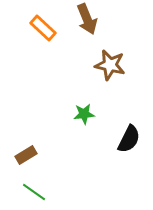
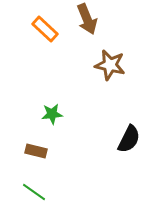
orange rectangle: moved 2 px right, 1 px down
green star: moved 32 px left
brown rectangle: moved 10 px right, 4 px up; rotated 45 degrees clockwise
